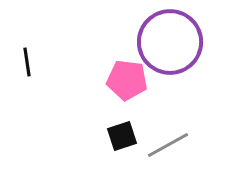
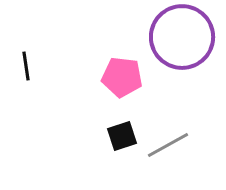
purple circle: moved 12 px right, 5 px up
black line: moved 1 px left, 4 px down
pink pentagon: moved 5 px left, 3 px up
